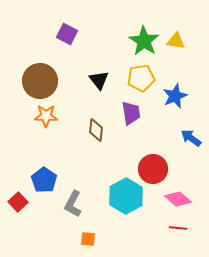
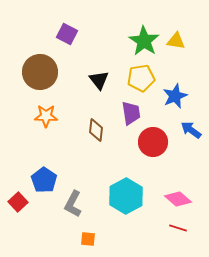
brown circle: moved 9 px up
blue arrow: moved 8 px up
red circle: moved 27 px up
red line: rotated 12 degrees clockwise
